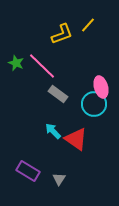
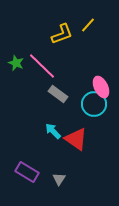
pink ellipse: rotated 10 degrees counterclockwise
purple rectangle: moved 1 px left, 1 px down
